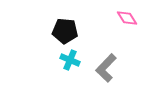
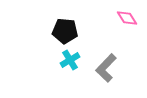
cyan cross: rotated 36 degrees clockwise
